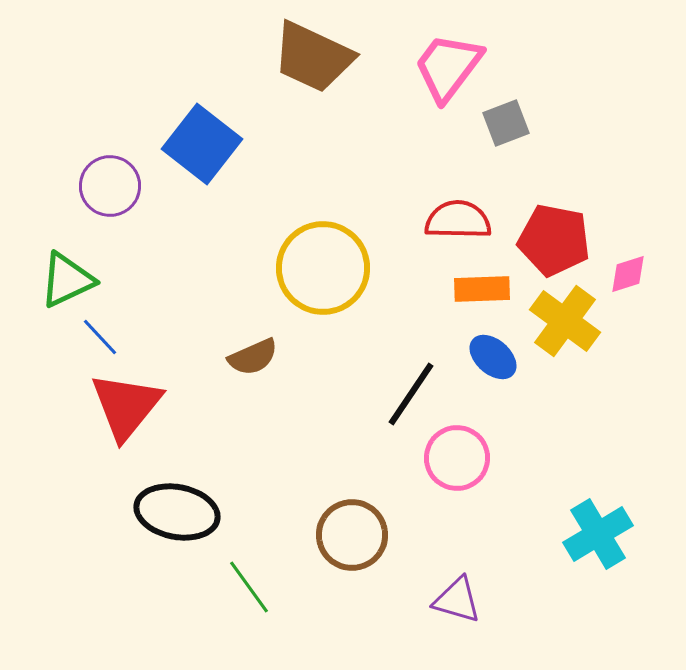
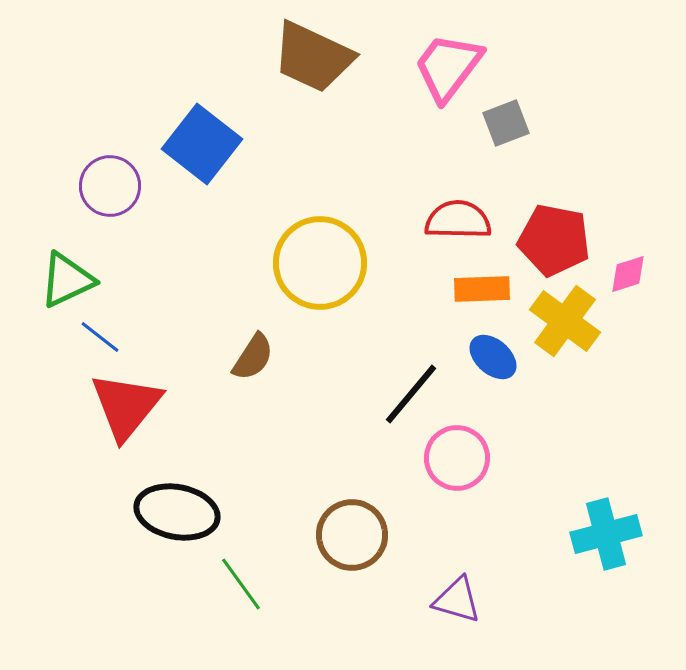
yellow circle: moved 3 px left, 5 px up
blue line: rotated 9 degrees counterclockwise
brown semicircle: rotated 33 degrees counterclockwise
black line: rotated 6 degrees clockwise
cyan cross: moved 8 px right; rotated 16 degrees clockwise
green line: moved 8 px left, 3 px up
